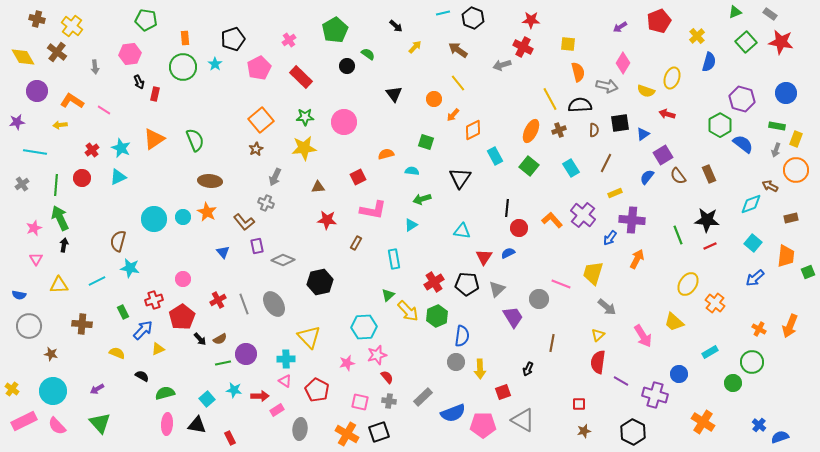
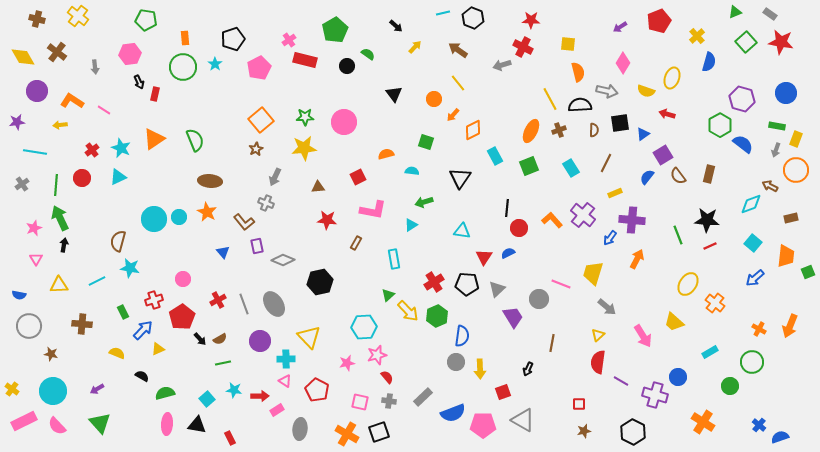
yellow cross at (72, 26): moved 6 px right, 10 px up
red rectangle at (301, 77): moved 4 px right, 17 px up; rotated 30 degrees counterclockwise
gray arrow at (607, 86): moved 5 px down
green square at (529, 166): rotated 30 degrees clockwise
brown rectangle at (709, 174): rotated 36 degrees clockwise
green arrow at (422, 199): moved 2 px right, 3 px down
cyan circle at (183, 217): moved 4 px left
purple circle at (246, 354): moved 14 px right, 13 px up
blue circle at (679, 374): moved 1 px left, 3 px down
green circle at (733, 383): moved 3 px left, 3 px down
